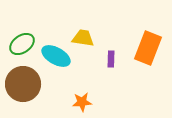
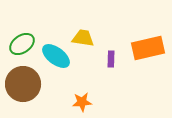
orange rectangle: rotated 56 degrees clockwise
cyan ellipse: rotated 8 degrees clockwise
